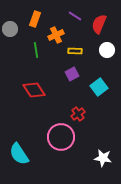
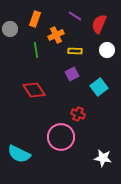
red cross: rotated 32 degrees counterclockwise
cyan semicircle: rotated 30 degrees counterclockwise
